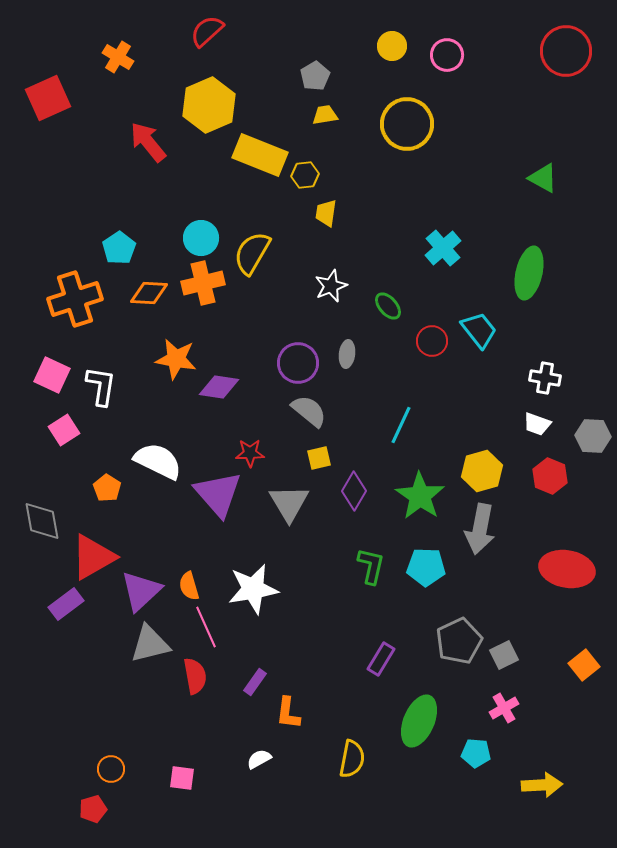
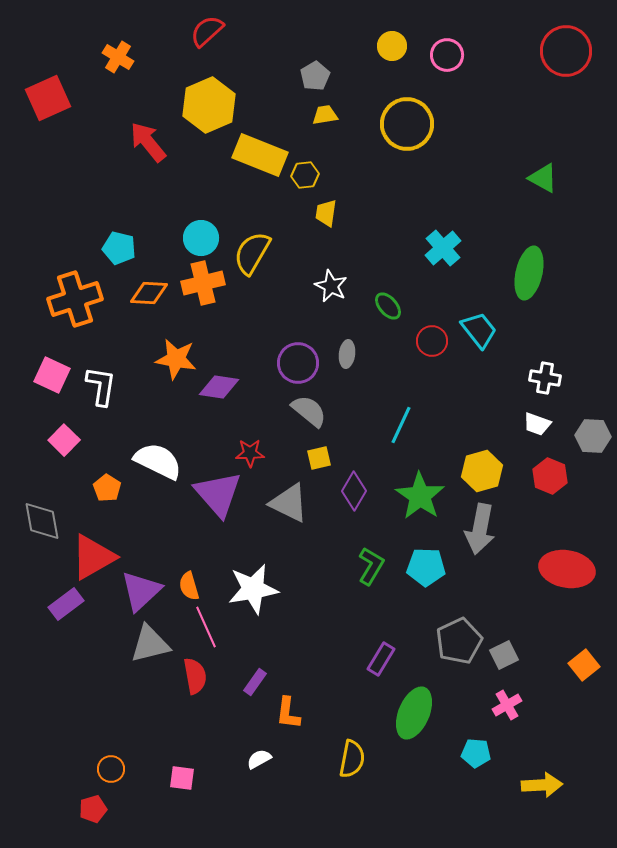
cyan pentagon at (119, 248): rotated 24 degrees counterclockwise
white star at (331, 286): rotated 24 degrees counterclockwise
pink square at (64, 430): moved 10 px down; rotated 12 degrees counterclockwise
gray triangle at (289, 503): rotated 33 degrees counterclockwise
green L-shape at (371, 566): rotated 18 degrees clockwise
pink cross at (504, 708): moved 3 px right, 3 px up
green ellipse at (419, 721): moved 5 px left, 8 px up
